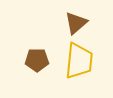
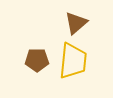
yellow trapezoid: moved 6 px left
